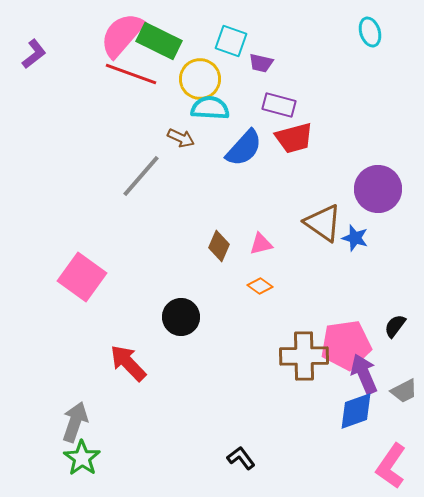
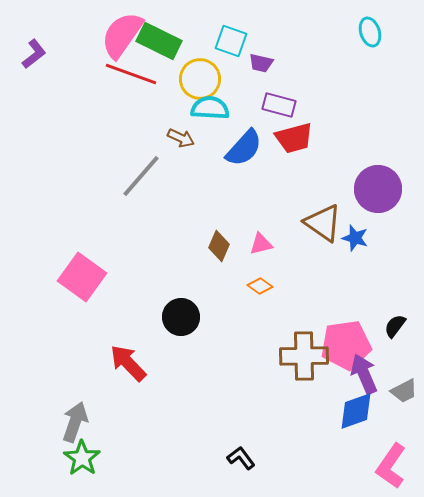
pink semicircle: rotated 6 degrees counterclockwise
